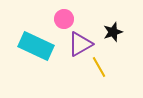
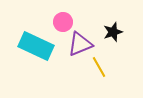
pink circle: moved 1 px left, 3 px down
purple triangle: rotated 8 degrees clockwise
